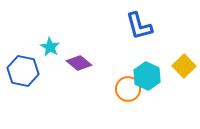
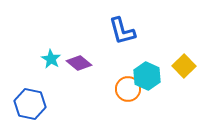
blue L-shape: moved 17 px left, 5 px down
cyan star: moved 1 px right, 12 px down
blue hexagon: moved 7 px right, 33 px down
